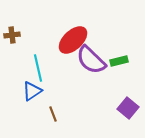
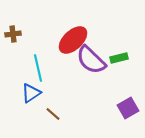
brown cross: moved 1 px right, 1 px up
green rectangle: moved 3 px up
blue triangle: moved 1 px left, 2 px down
purple square: rotated 20 degrees clockwise
brown line: rotated 28 degrees counterclockwise
